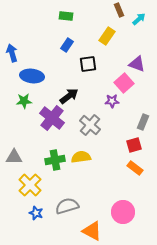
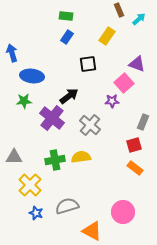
blue rectangle: moved 8 px up
